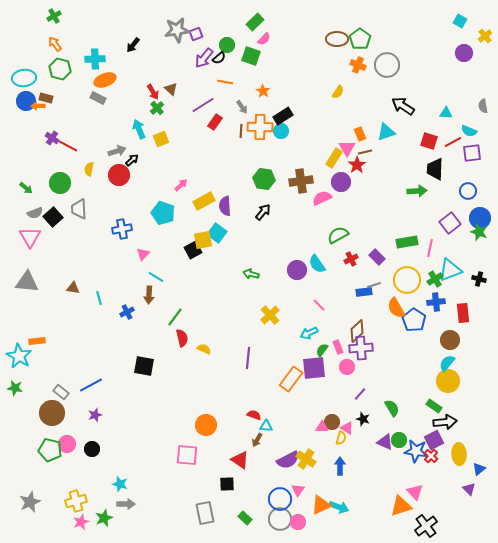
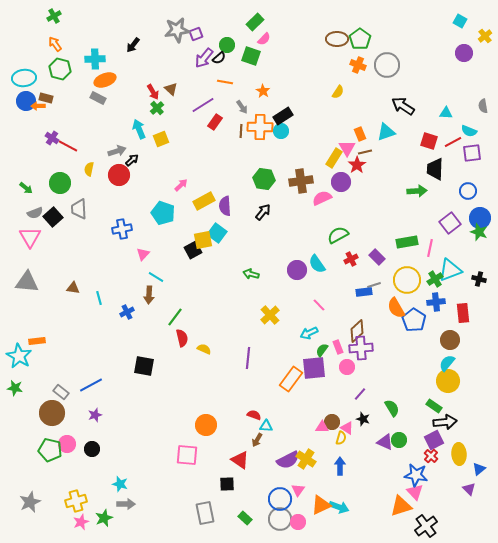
blue star at (416, 451): moved 24 px down
